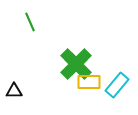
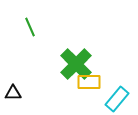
green line: moved 5 px down
cyan rectangle: moved 14 px down
black triangle: moved 1 px left, 2 px down
